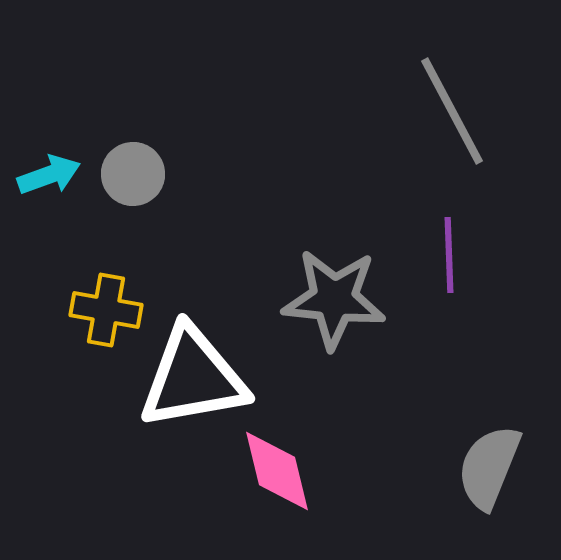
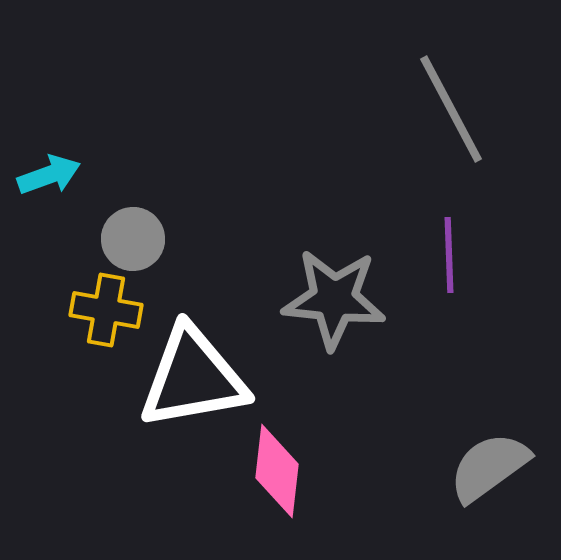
gray line: moved 1 px left, 2 px up
gray circle: moved 65 px down
gray semicircle: rotated 32 degrees clockwise
pink diamond: rotated 20 degrees clockwise
